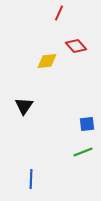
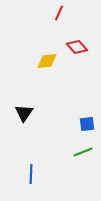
red diamond: moved 1 px right, 1 px down
black triangle: moved 7 px down
blue line: moved 5 px up
